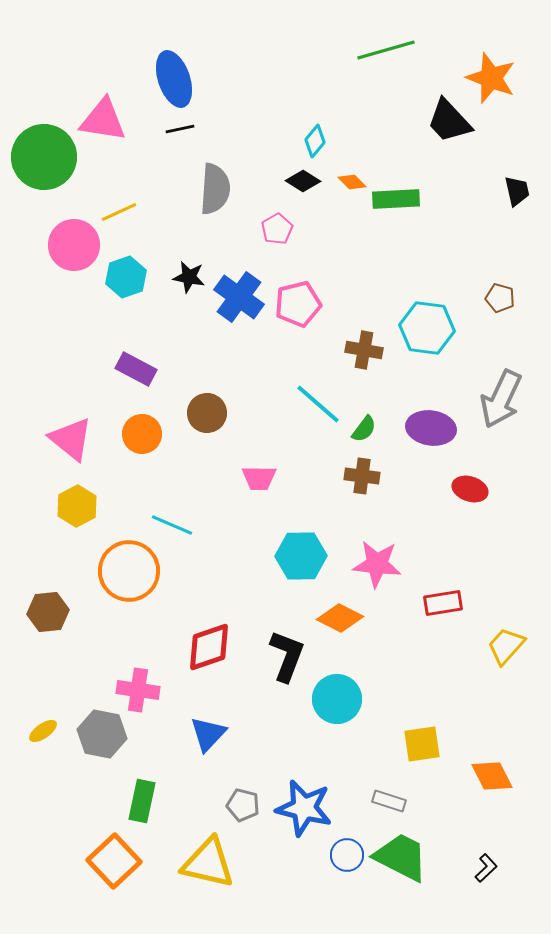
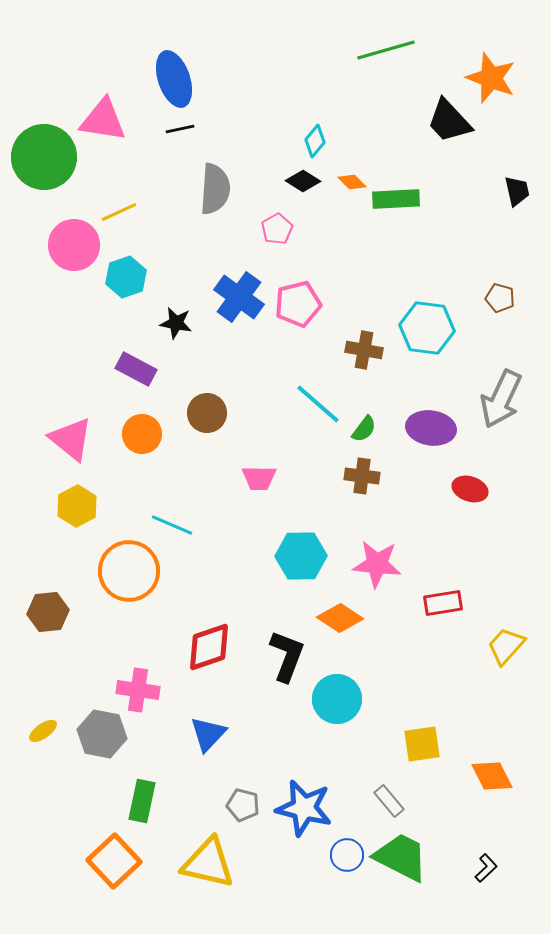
black star at (189, 277): moved 13 px left, 46 px down
orange diamond at (340, 618): rotated 6 degrees clockwise
gray rectangle at (389, 801): rotated 32 degrees clockwise
